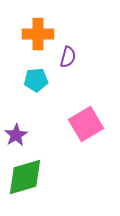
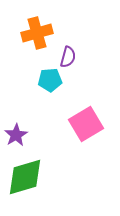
orange cross: moved 1 px left, 1 px up; rotated 16 degrees counterclockwise
cyan pentagon: moved 14 px right
